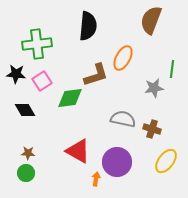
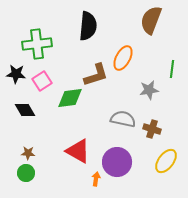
gray star: moved 5 px left, 2 px down
